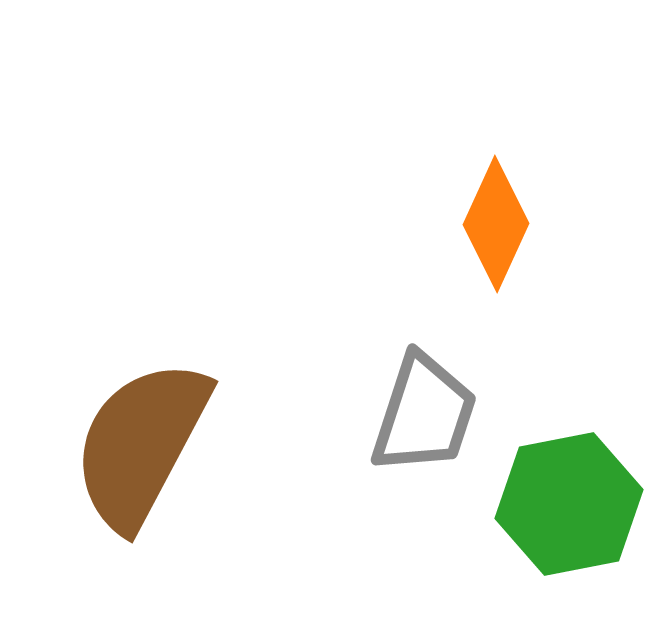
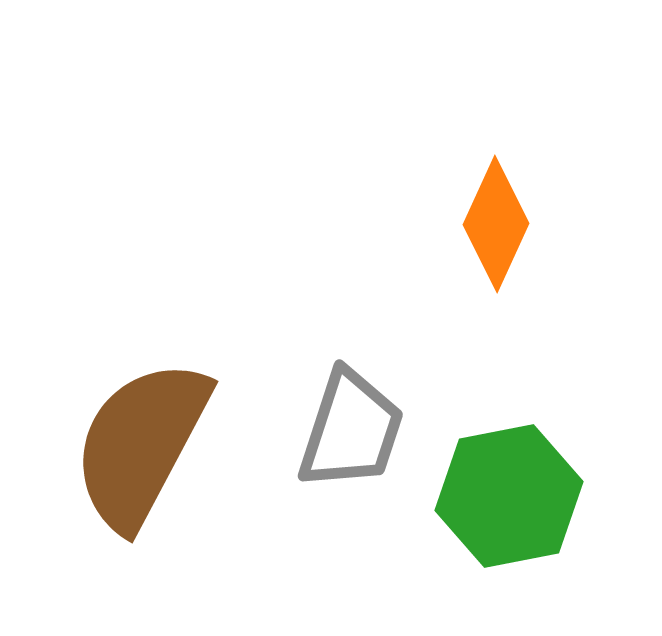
gray trapezoid: moved 73 px left, 16 px down
green hexagon: moved 60 px left, 8 px up
